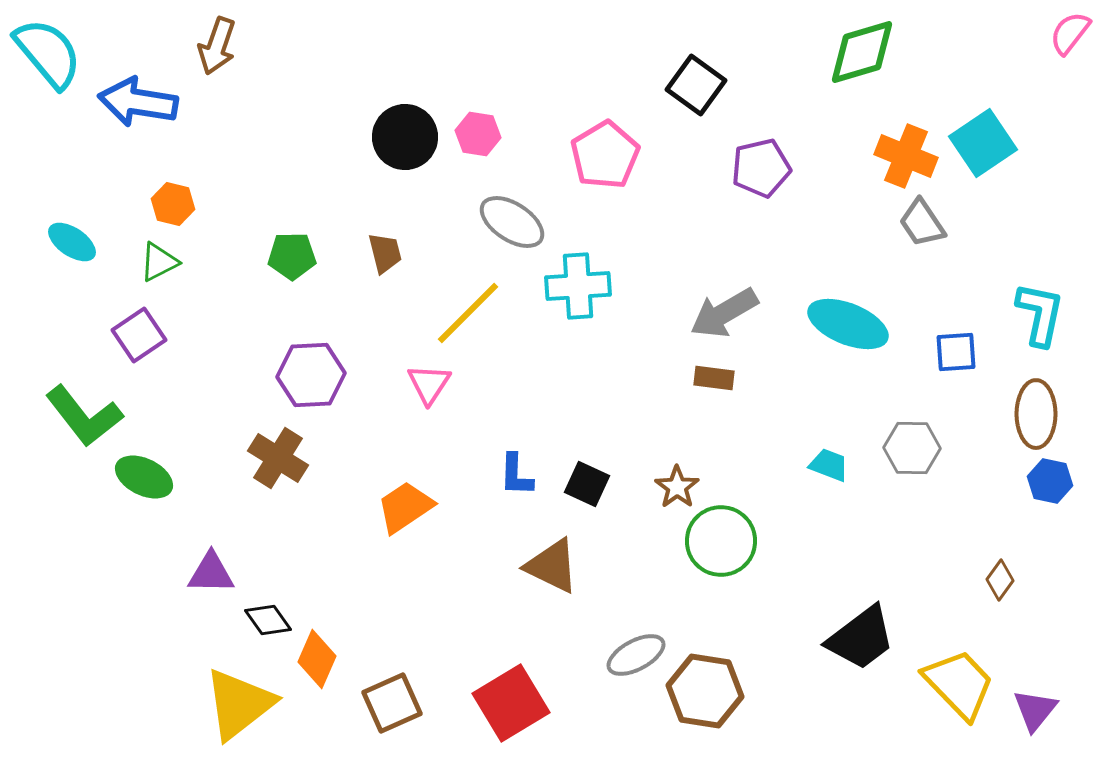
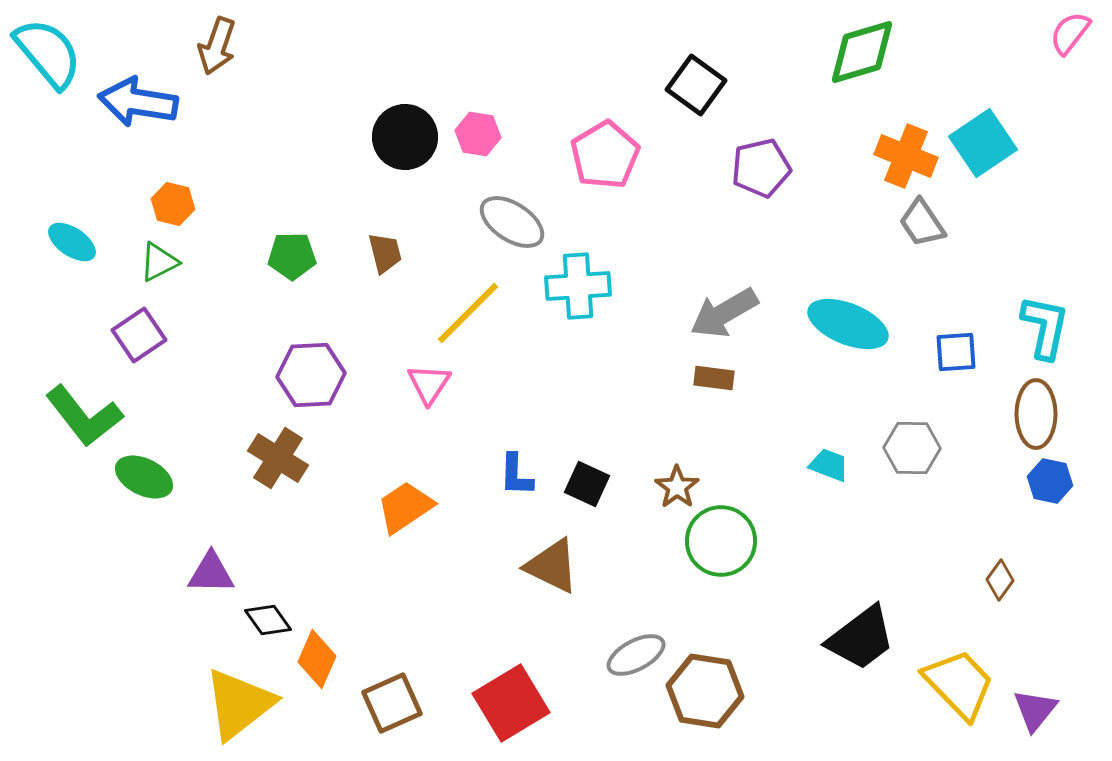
cyan L-shape at (1040, 314): moved 5 px right, 13 px down
